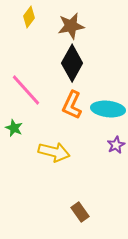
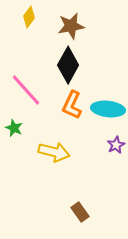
black diamond: moved 4 px left, 2 px down
